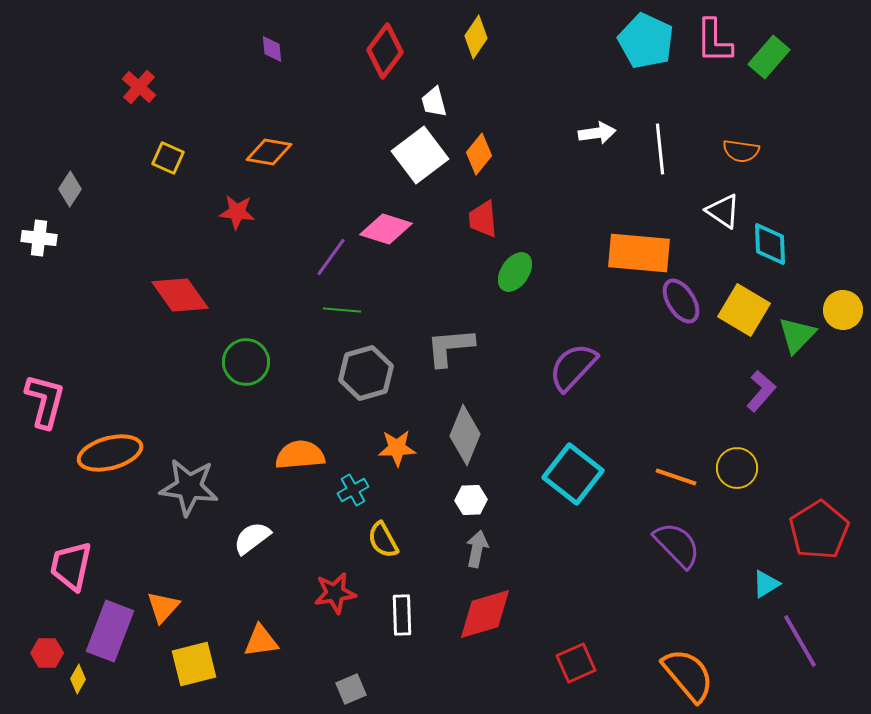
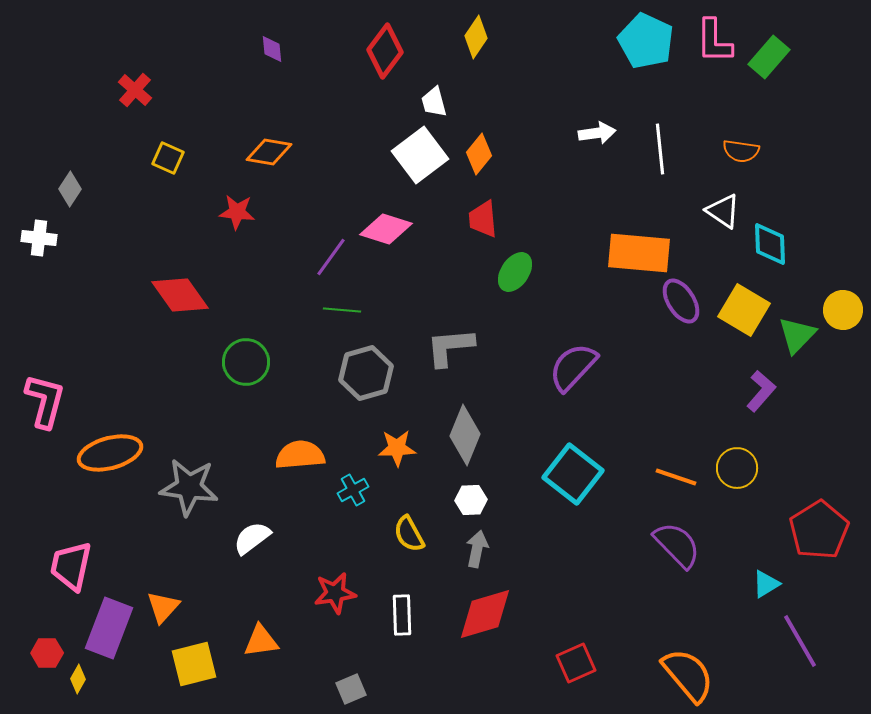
red cross at (139, 87): moved 4 px left, 3 px down
yellow semicircle at (383, 540): moved 26 px right, 6 px up
purple rectangle at (110, 631): moved 1 px left, 3 px up
